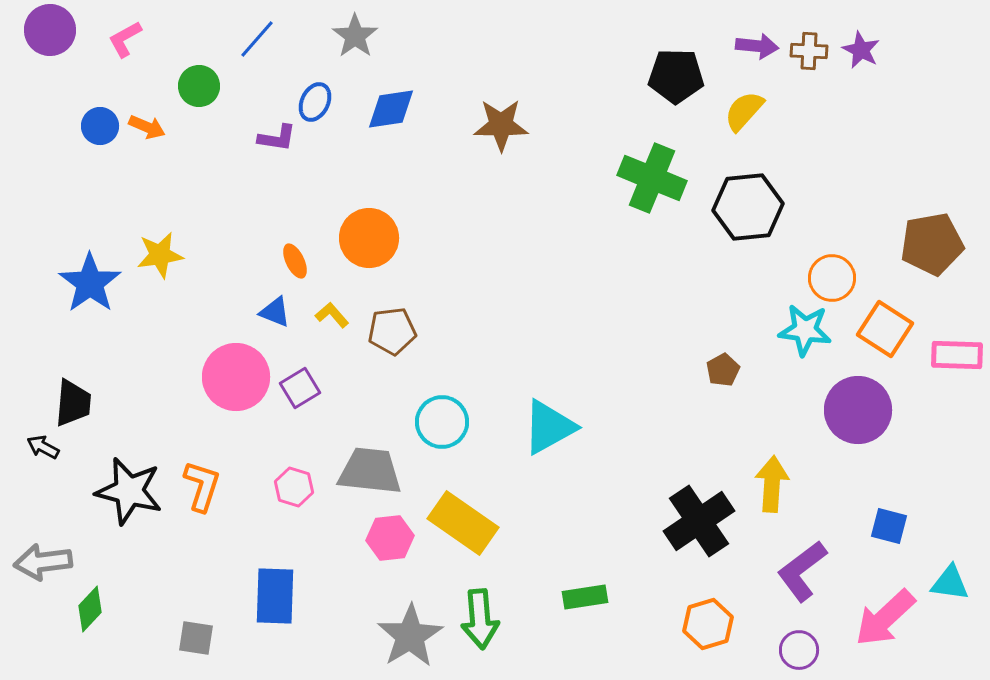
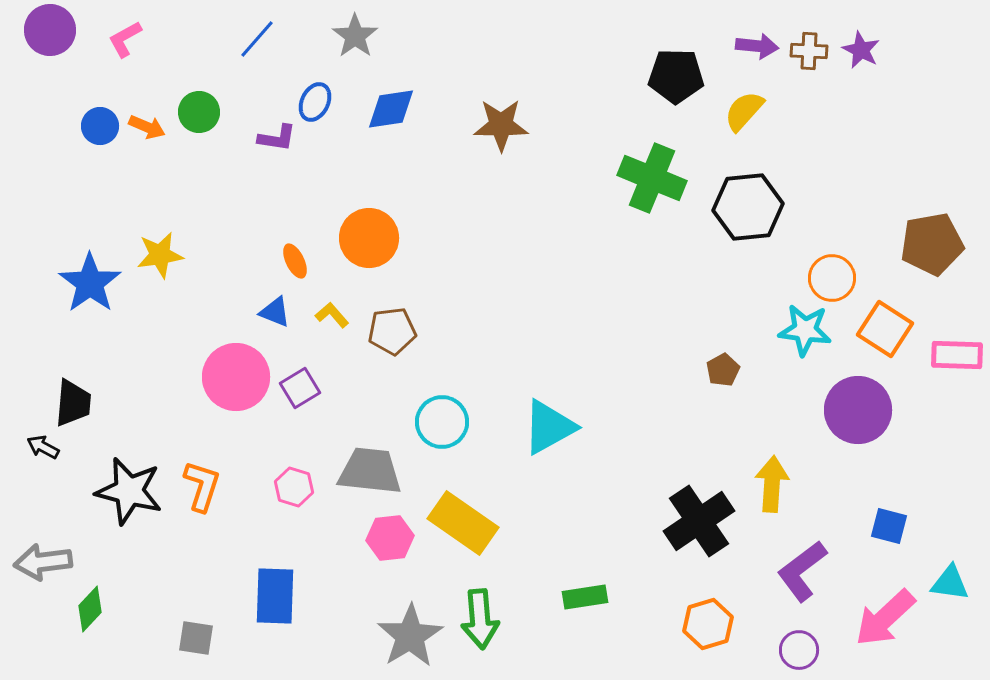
green circle at (199, 86): moved 26 px down
